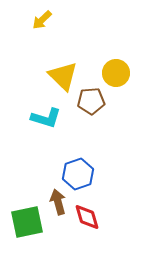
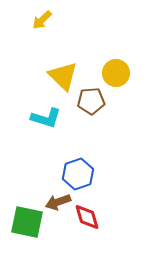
brown arrow: rotated 95 degrees counterclockwise
green square: rotated 24 degrees clockwise
